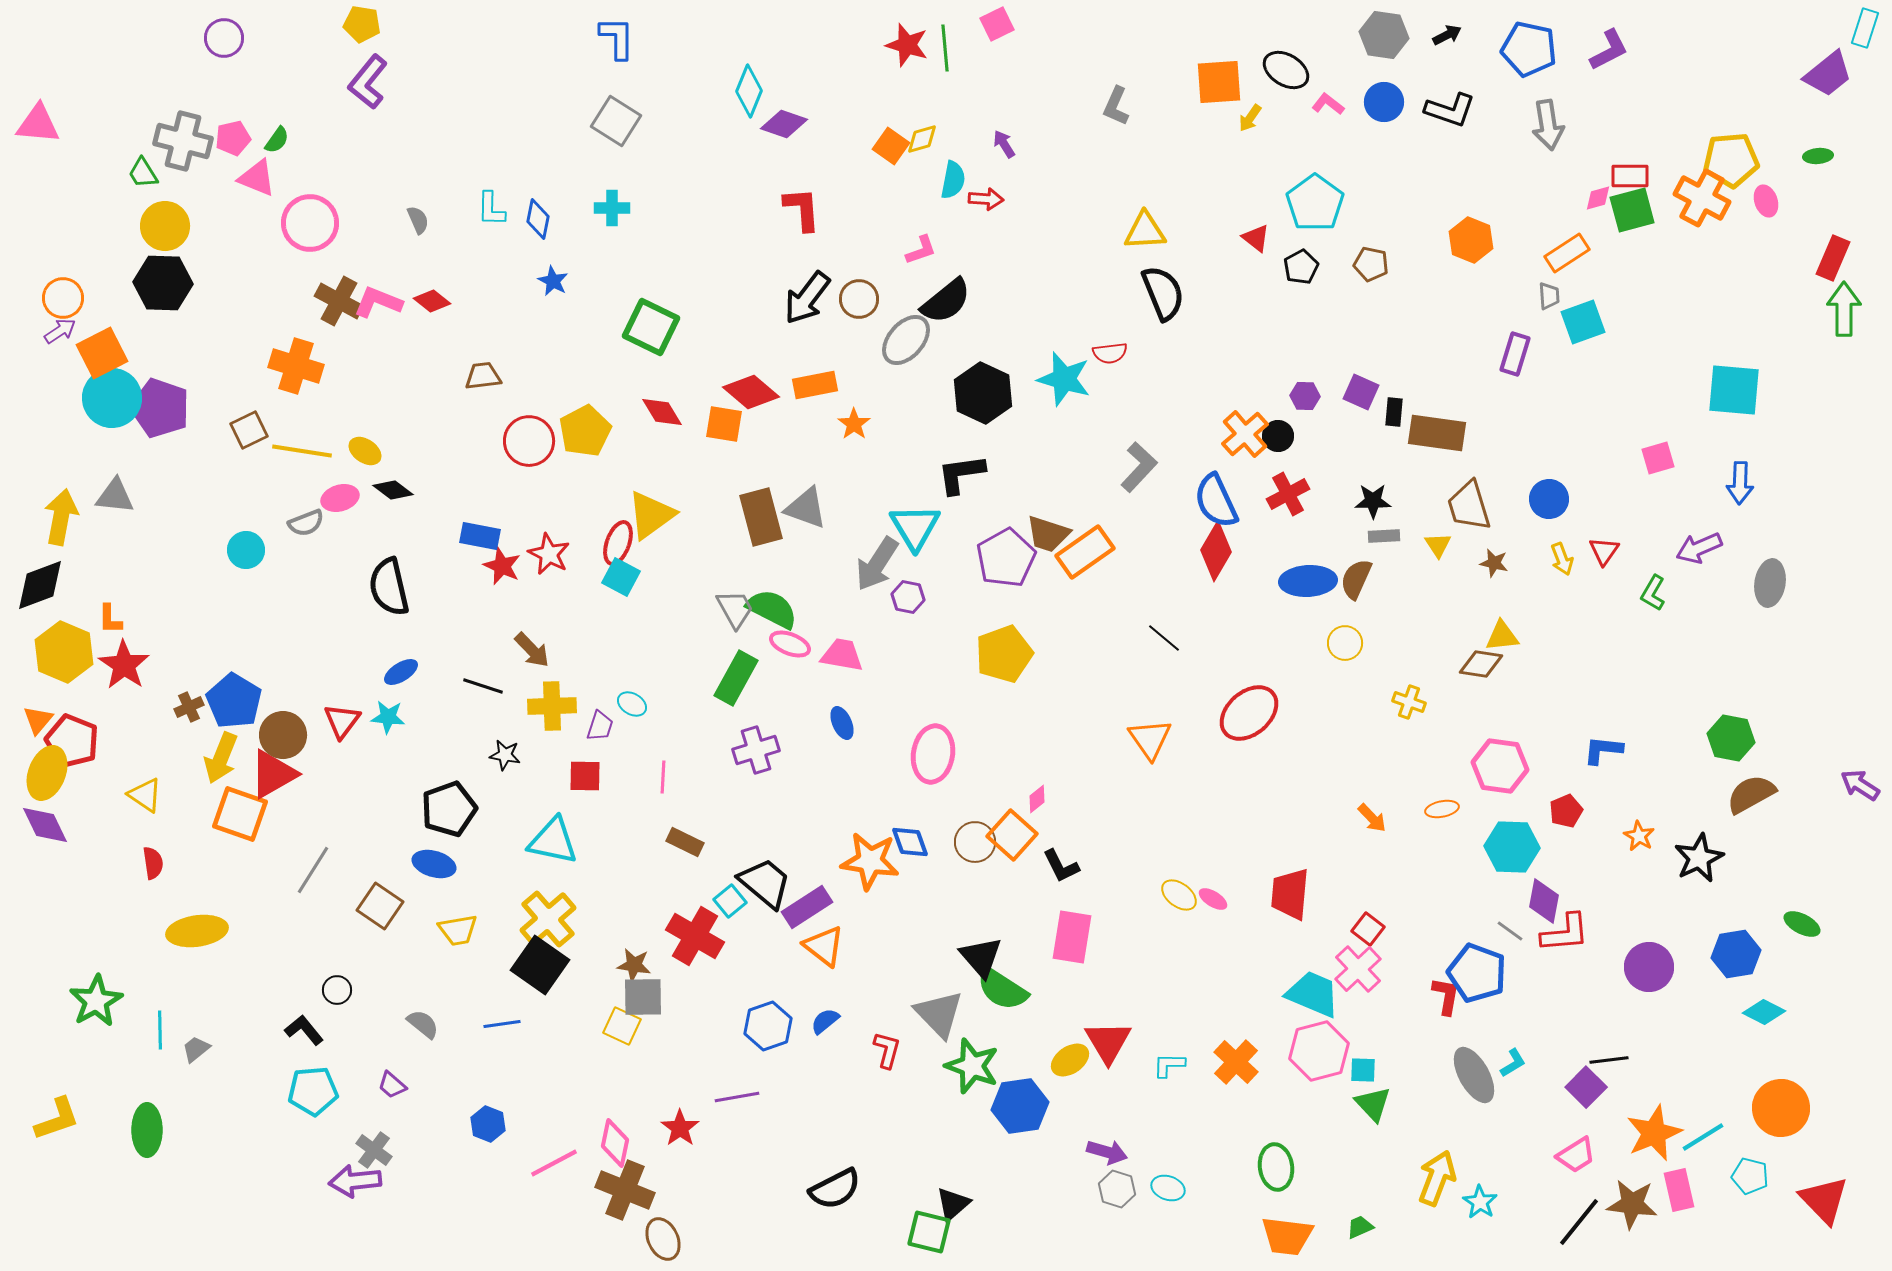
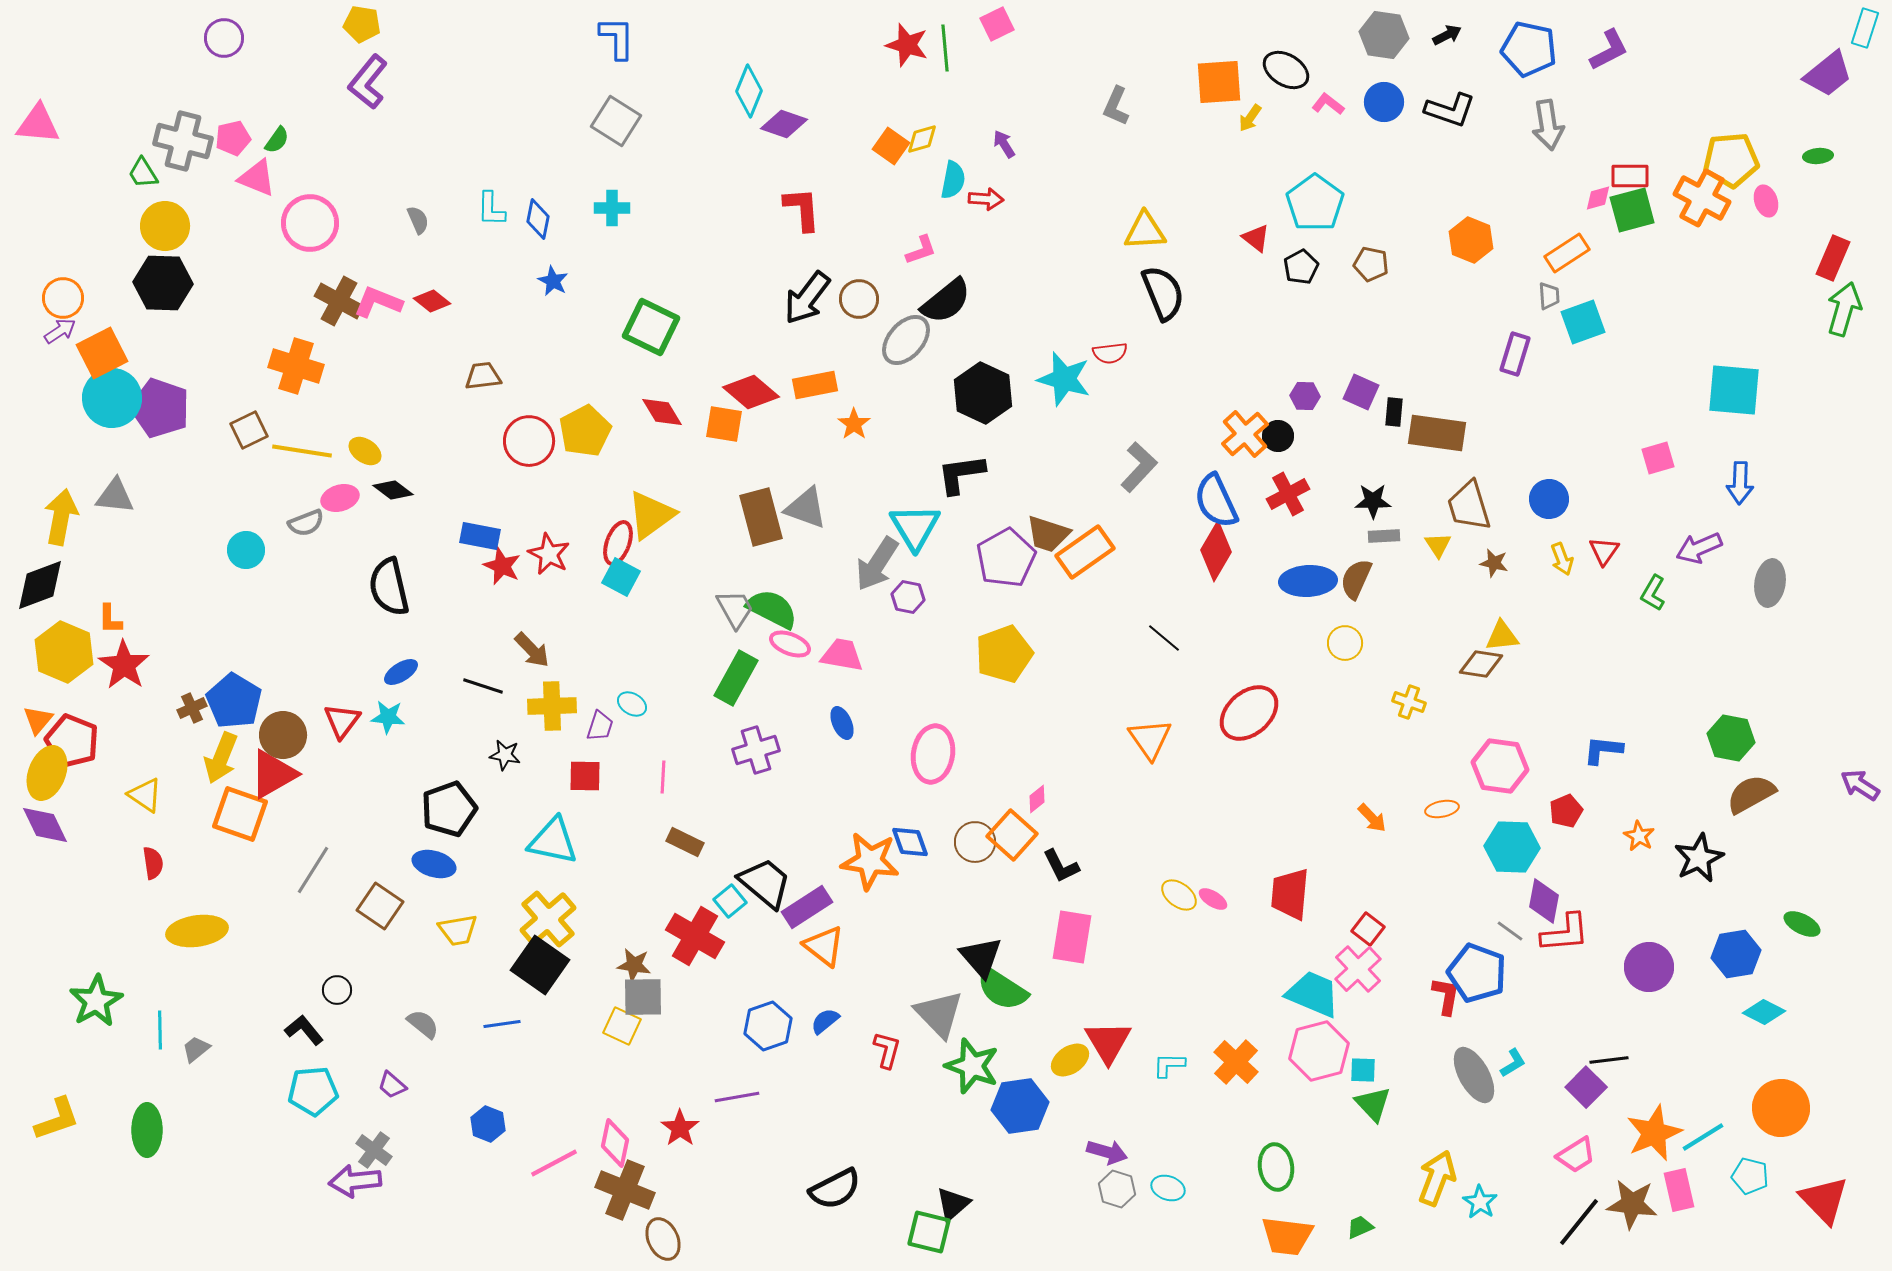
green arrow at (1844, 309): rotated 16 degrees clockwise
brown cross at (189, 707): moved 3 px right, 1 px down
